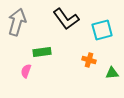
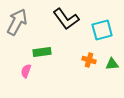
gray arrow: rotated 12 degrees clockwise
green triangle: moved 9 px up
